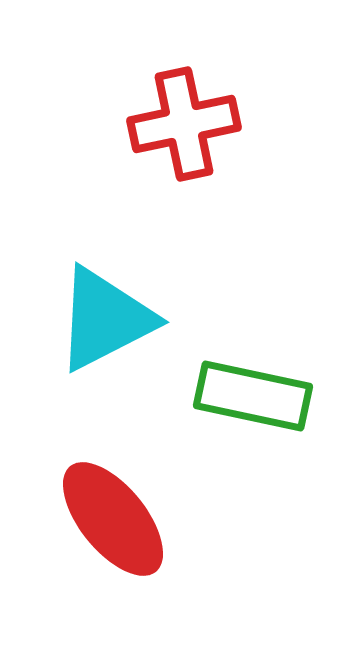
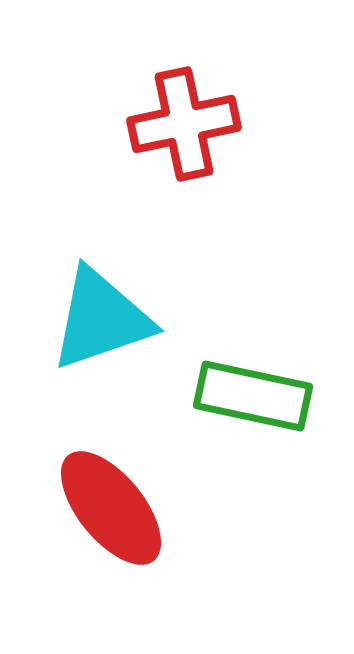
cyan triangle: moved 4 px left; rotated 8 degrees clockwise
red ellipse: moved 2 px left, 11 px up
